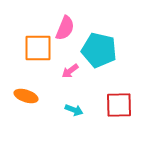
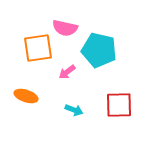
pink semicircle: rotated 80 degrees clockwise
orange square: rotated 8 degrees counterclockwise
pink arrow: moved 3 px left, 1 px down
